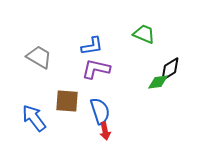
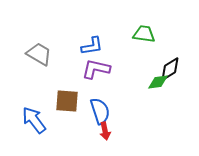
green trapezoid: rotated 15 degrees counterclockwise
gray trapezoid: moved 3 px up
blue arrow: moved 2 px down
